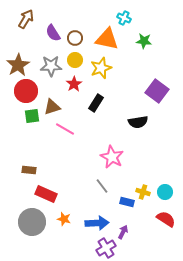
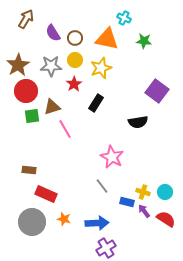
pink line: rotated 30 degrees clockwise
purple arrow: moved 21 px right, 21 px up; rotated 64 degrees counterclockwise
